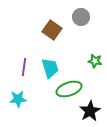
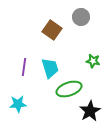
green star: moved 2 px left
cyan star: moved 5 px down
